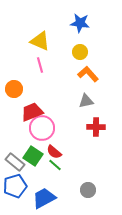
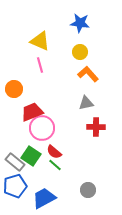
gray triangle: moved 2 px down
green square: moved 2 px left
